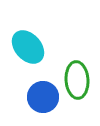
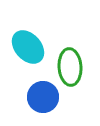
green ellipse: moved 7 px left, 13 px up
